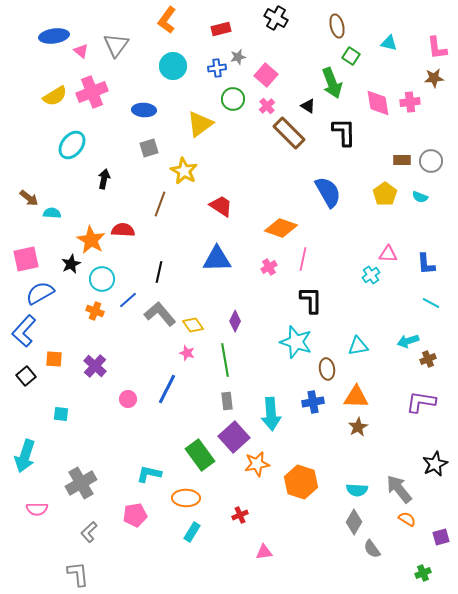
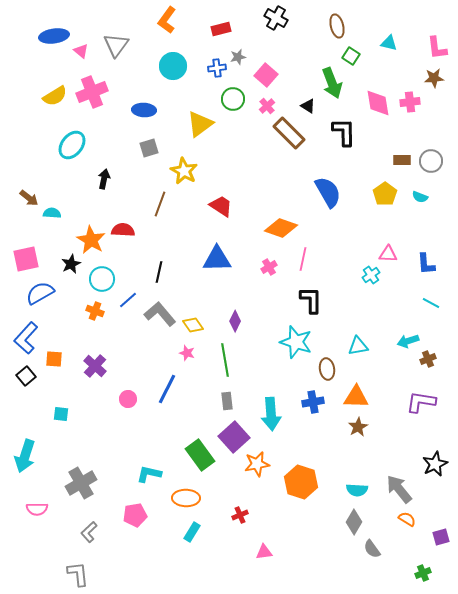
blue L-shape at (24, 331): moved 2 px right, 7 px down
